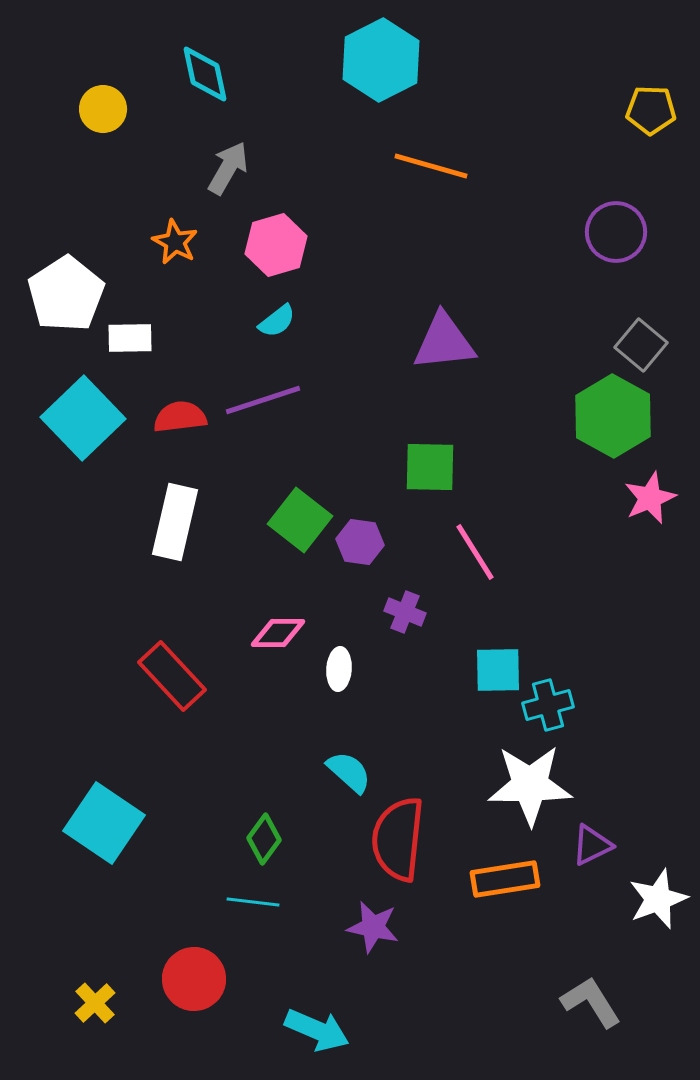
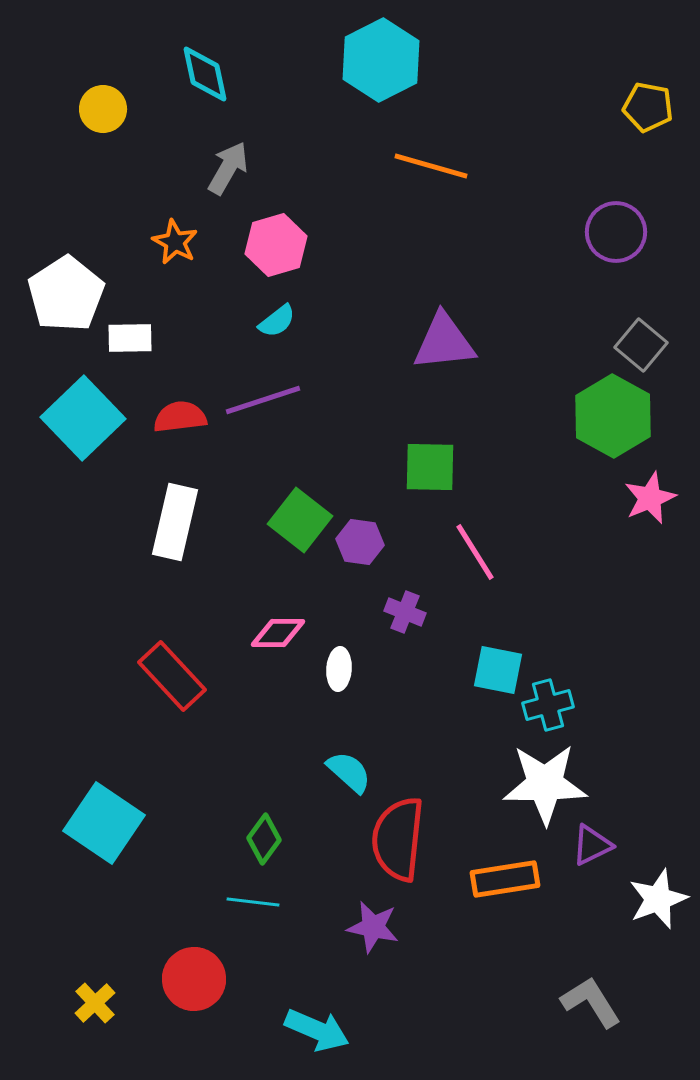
yellow pentagon at (651, 110): moved 3 px left, 3 px up; rotated 9 degrees clockwise
cyan square at (498, 670): rotated 12 degrees clockwise
white star at (530, 785): moved 15 px right, 1 px up
